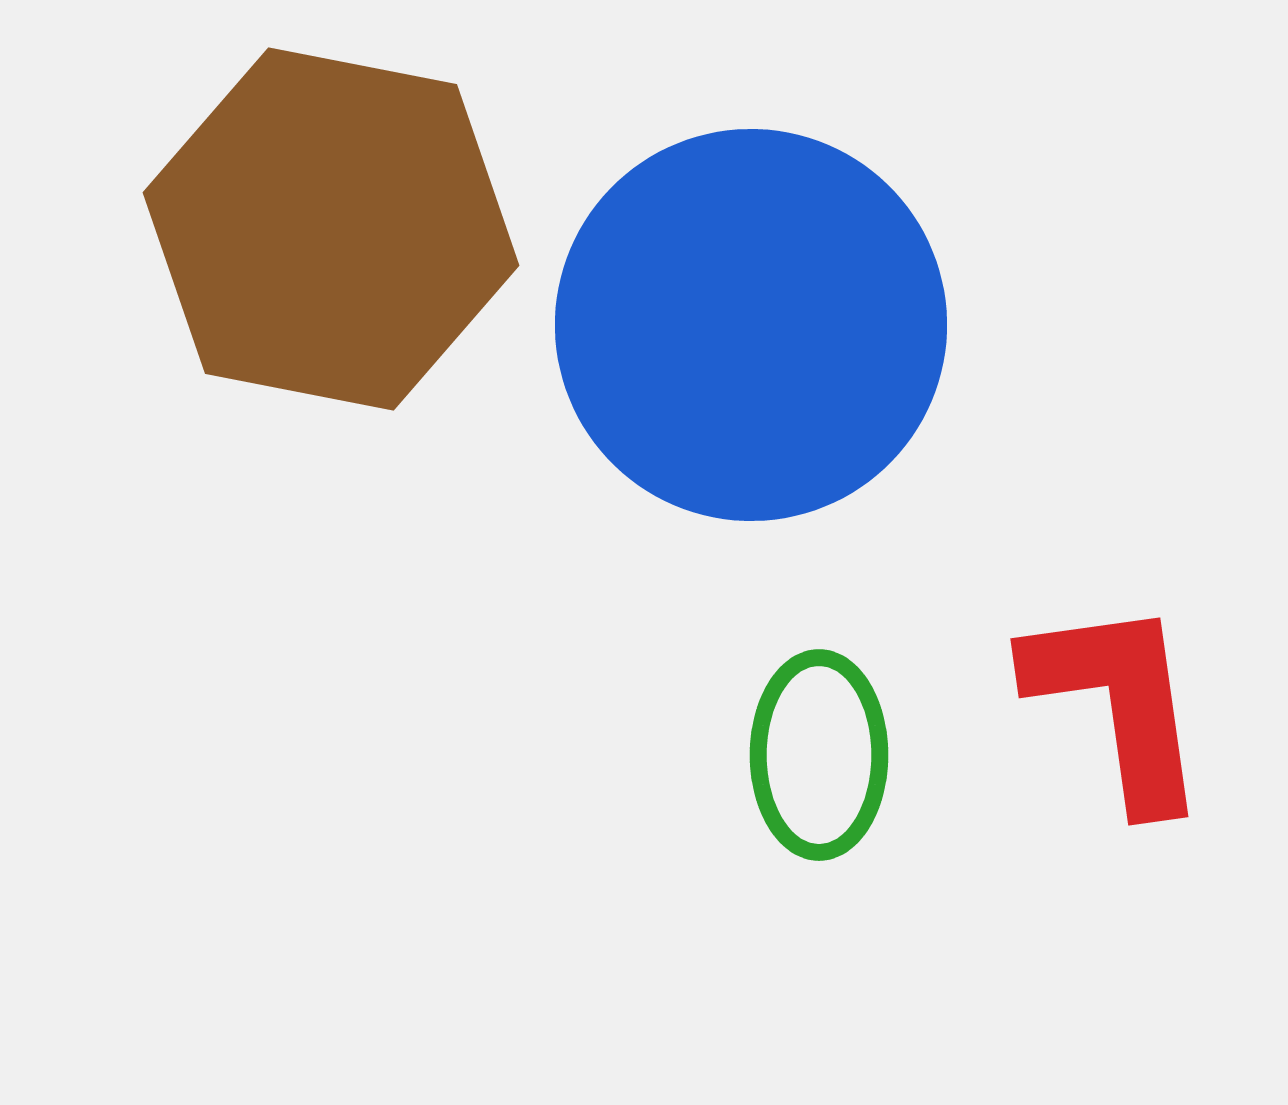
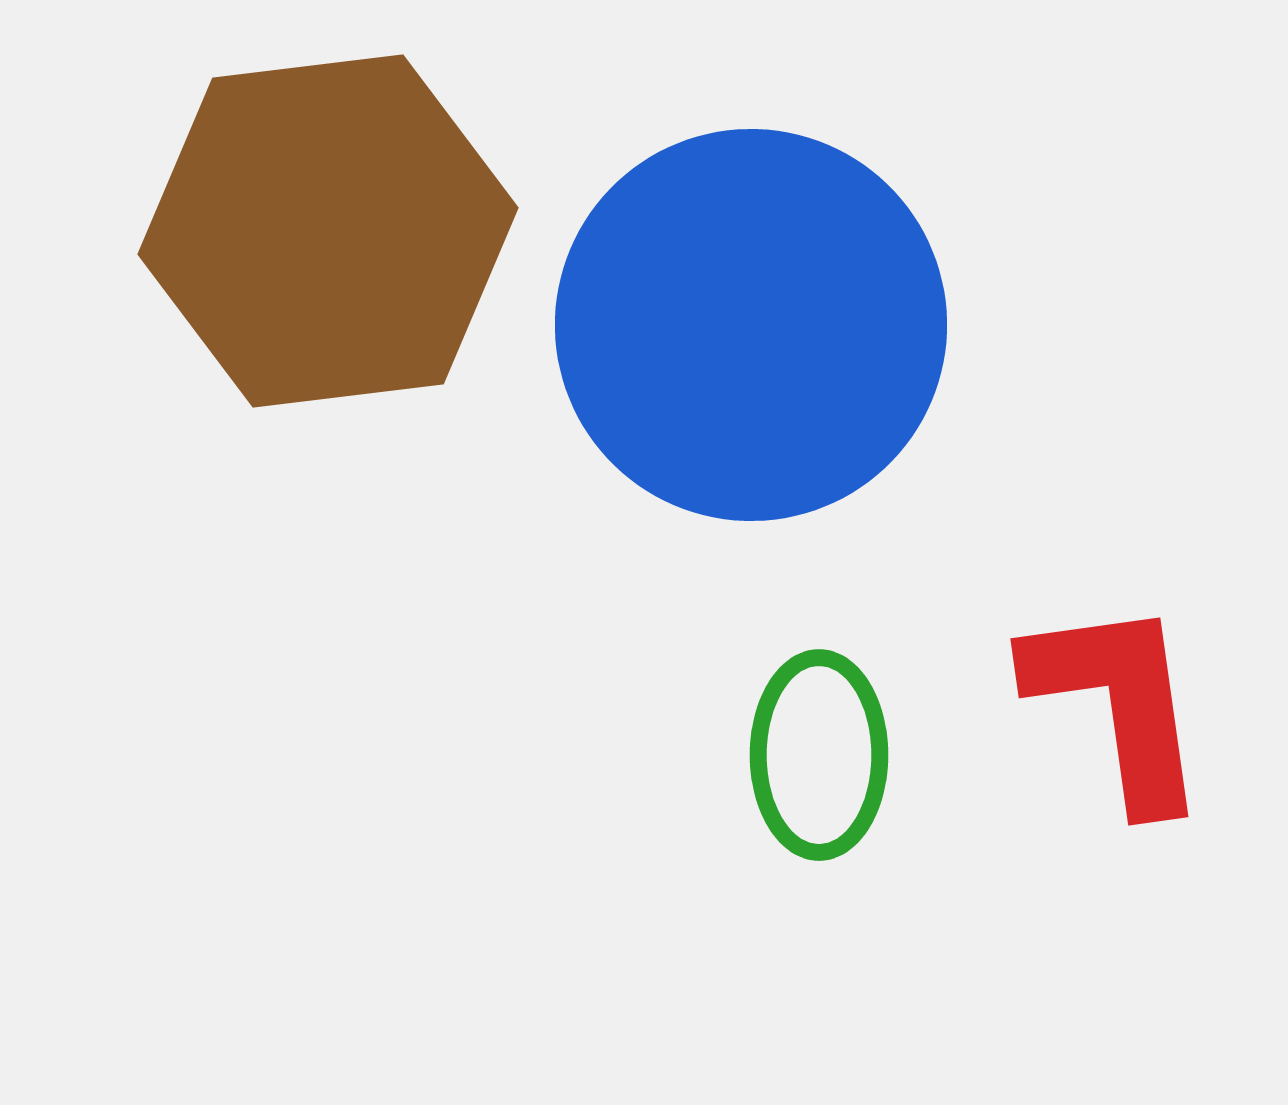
brown hexagon: moved 3 px left, 2 px down; rotated 18 degrees counterclockwise
